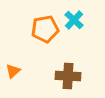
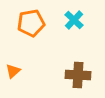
orange pentagon: moved 14 px left, 6 px up
brown cross: moved 10 px right, 1 px up
